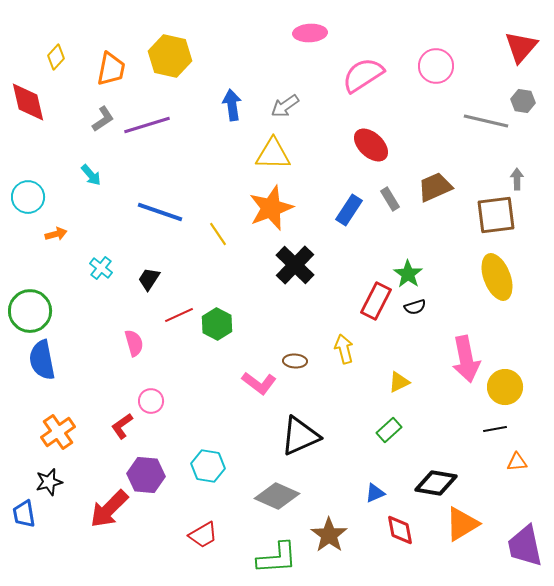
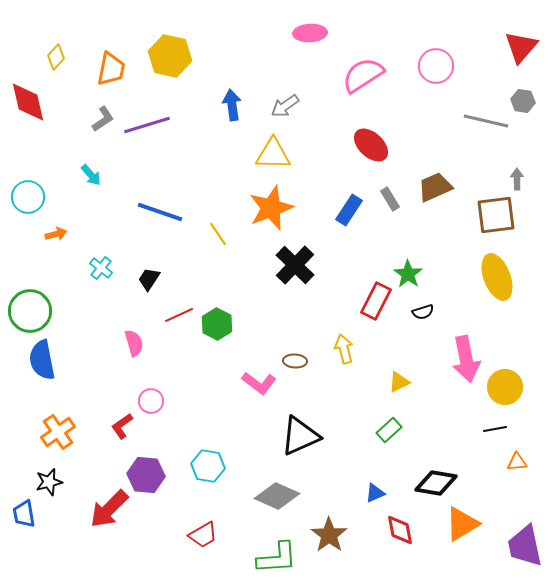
black semicircle at (415, 307): moved 8 px right, 5 px down
